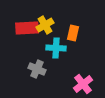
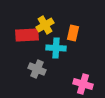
red rectangle: moved 7 px down
pink cross: rotated 36 degrees counterclockwise
